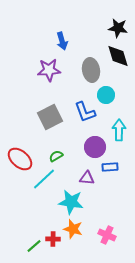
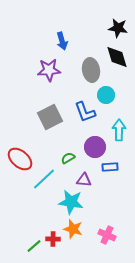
black diamond: moved 1 px left, 1 px down
green semicircle: moved 12 px right, 2 px down
purple triangle: moved 3 px left, 2 px down
